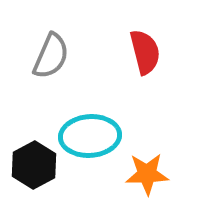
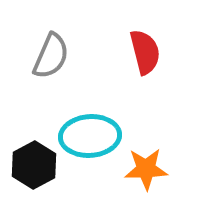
orange star: moved 1 px left, 5 px up
